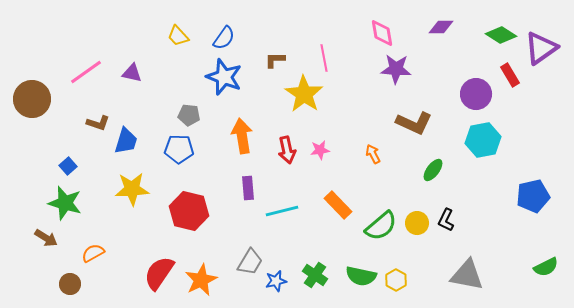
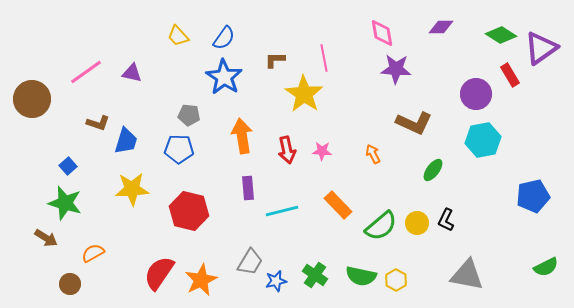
blue star at (224, 77): rotated 12 degrees clockwise
pink star at (320, 150): moved 2 px right, 1 px down; rotated 12 degrees clockwise
